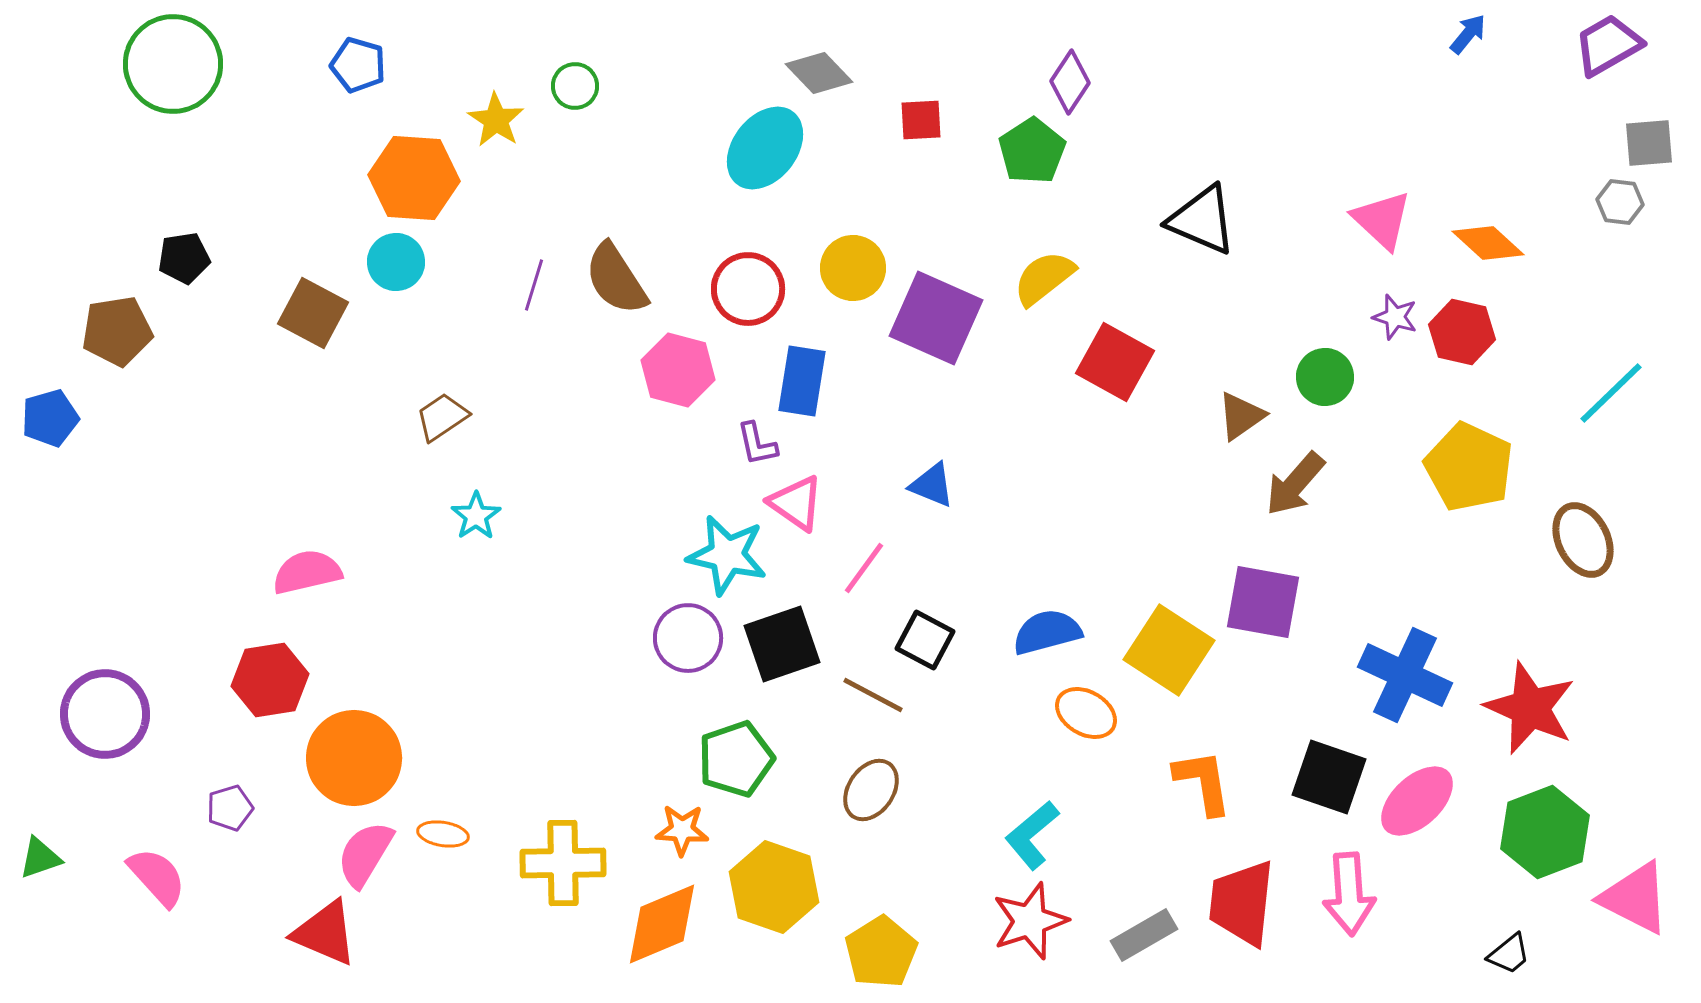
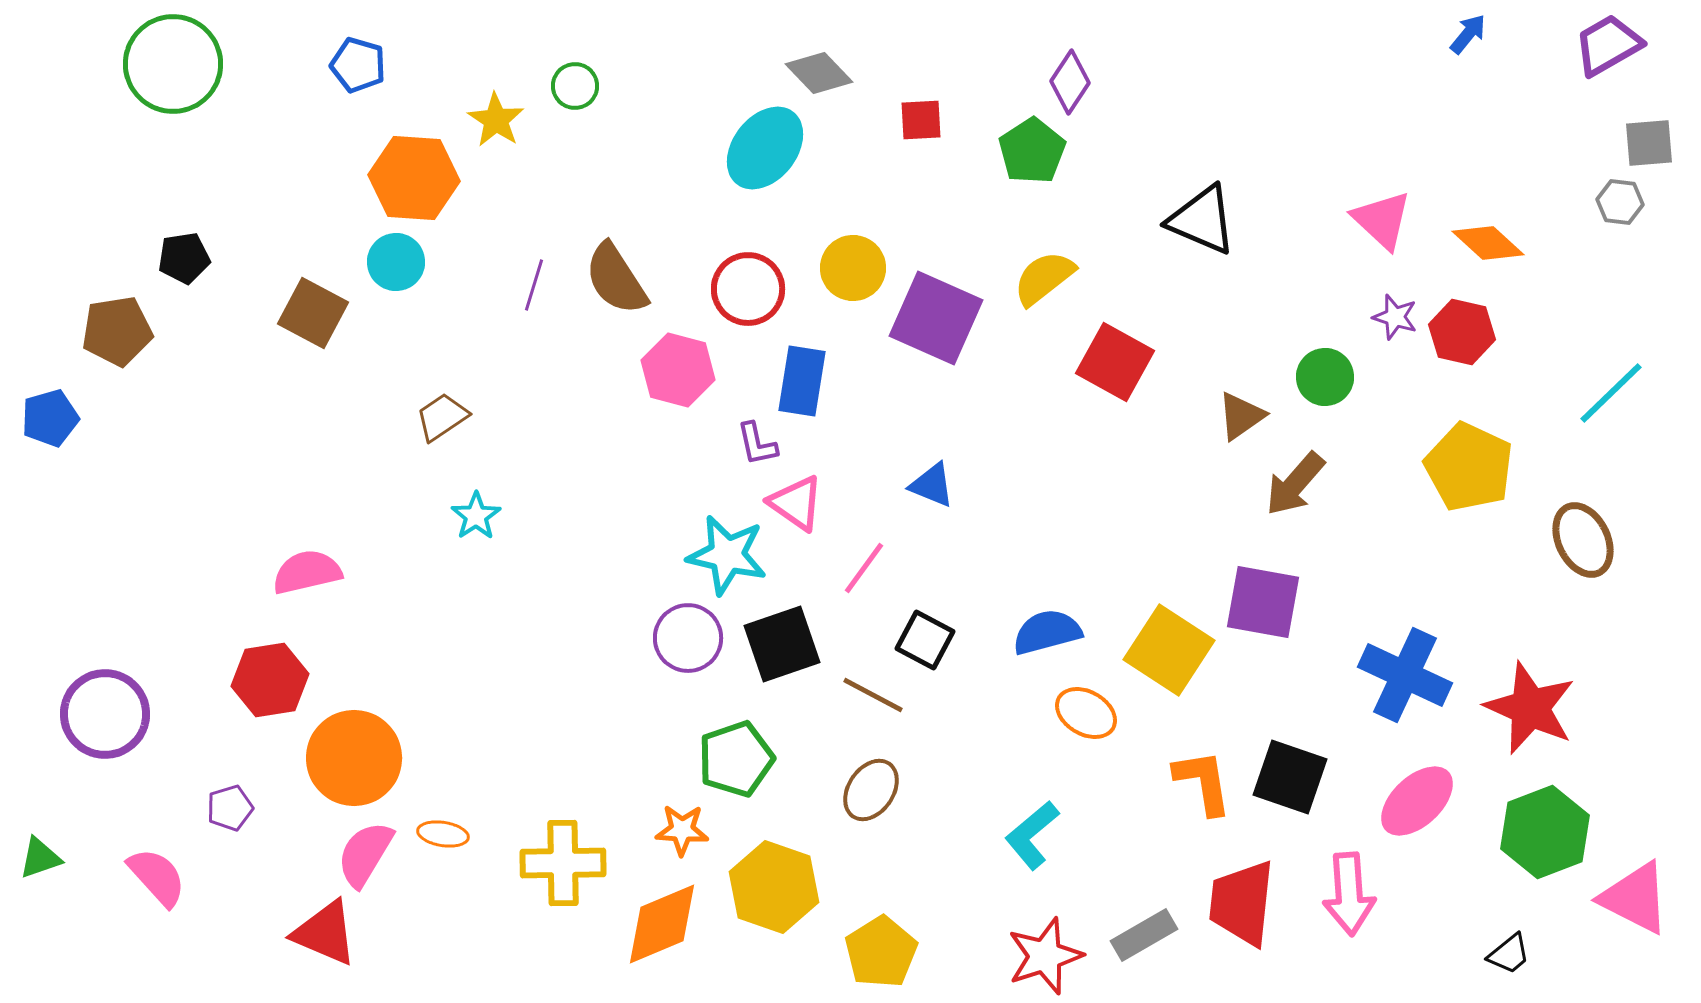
black square at (1329, 777): moved 39 px left
red star at (1030, 921): moved 15 px right, 35 px down
